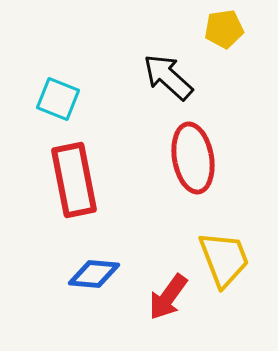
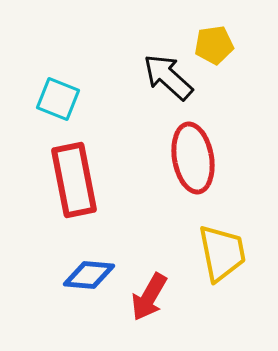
yellow pentagon: moved 10 px left, 16 px down
yellow trapezoid: moved 2 px left, 6 px up; rotated 10 degrees clockwise
blue diamond: moved 5 px left, 1 px down
red arrow: moved 19 px left; rotated 6 degrees counterclockwise
